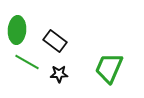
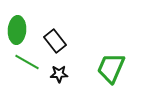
black rectangle: rotated 15 degrees clockwise
green trapezoid: moved 2 px right
